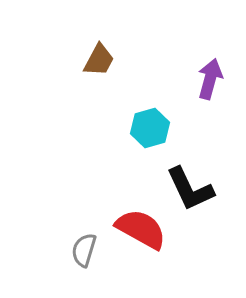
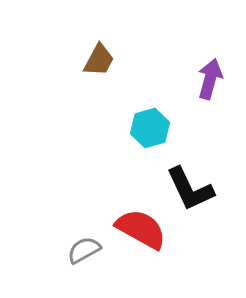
gray semicircle: rotated 44 degrees clockwise
